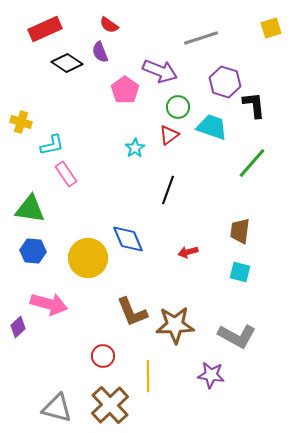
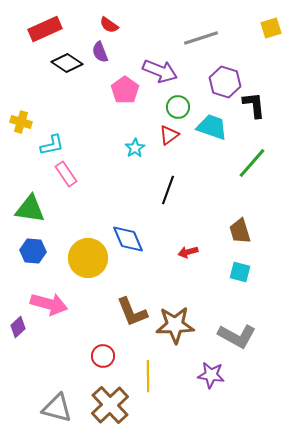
brown trapezoid: rotated 24 degrees counterclockwise
